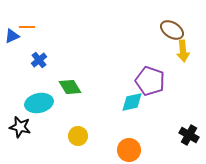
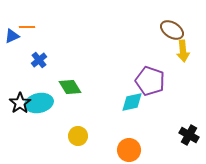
black star: moved 24 px up; rotated 25 degrees clockwise
